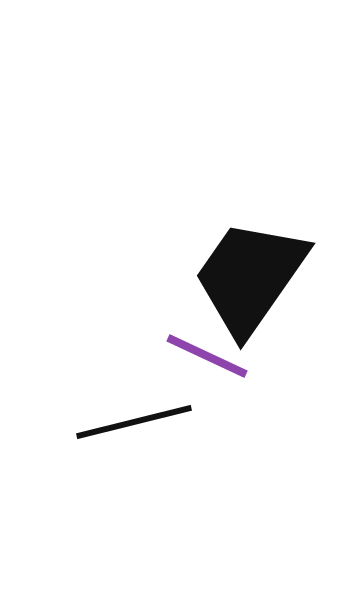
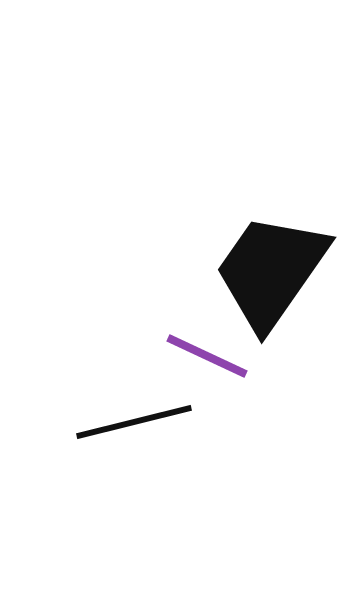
black trapezoid: moved 21 px right, 6 px up
